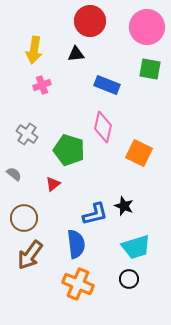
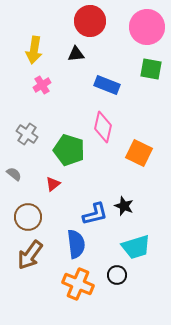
green square: moved 1 px right
pink cross: rotated 12 degrees counterclockwise
brown circle: moved 4 px right, 1 px up
black circle: moved 12 px left, 4 px up
